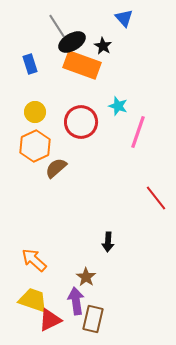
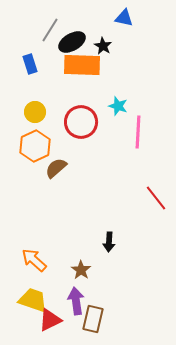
blue triangle: rotated 36 degrees counterclockwise
gray line: moved 7 px left, 4 px down; rotated 65 degrees clockwise
orange rectangle: rotated 18 degrees counterclockwise
pink line: rotated 16 degrees counterclockwise
black arrow: moved 1 px right
brown star: moved 5 px left, 7 px up
